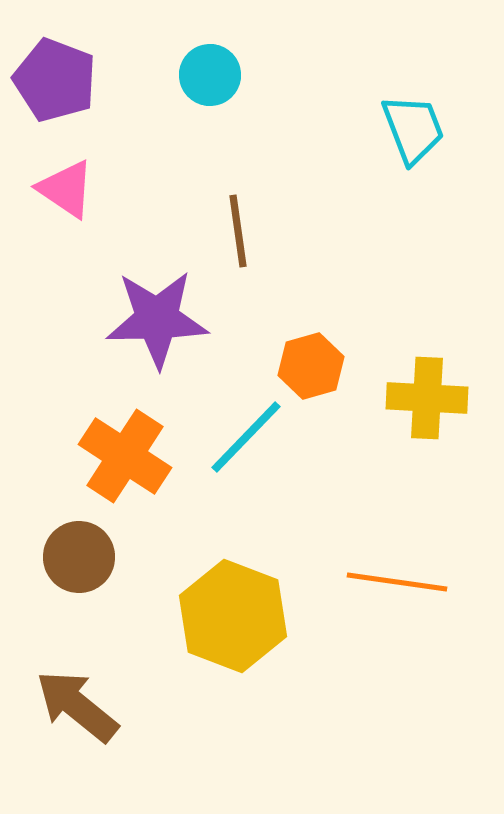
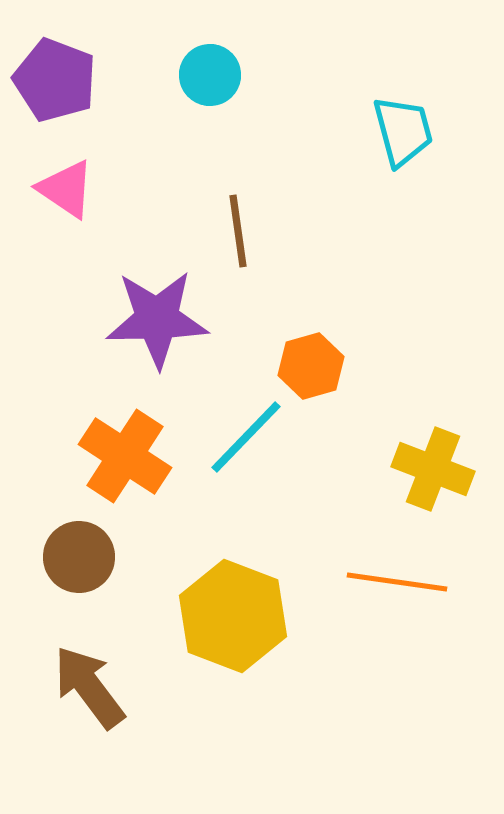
cyan trapezoid: moved 10 px left, 2 px down; rotated 6 degrees clockwise
yellow cross: moved 6 px right, 71 px down; rotated 18 degrees clockwise
brown arrow: moved 12 px right, 19 px up; rotated 14 degrees clockwise
